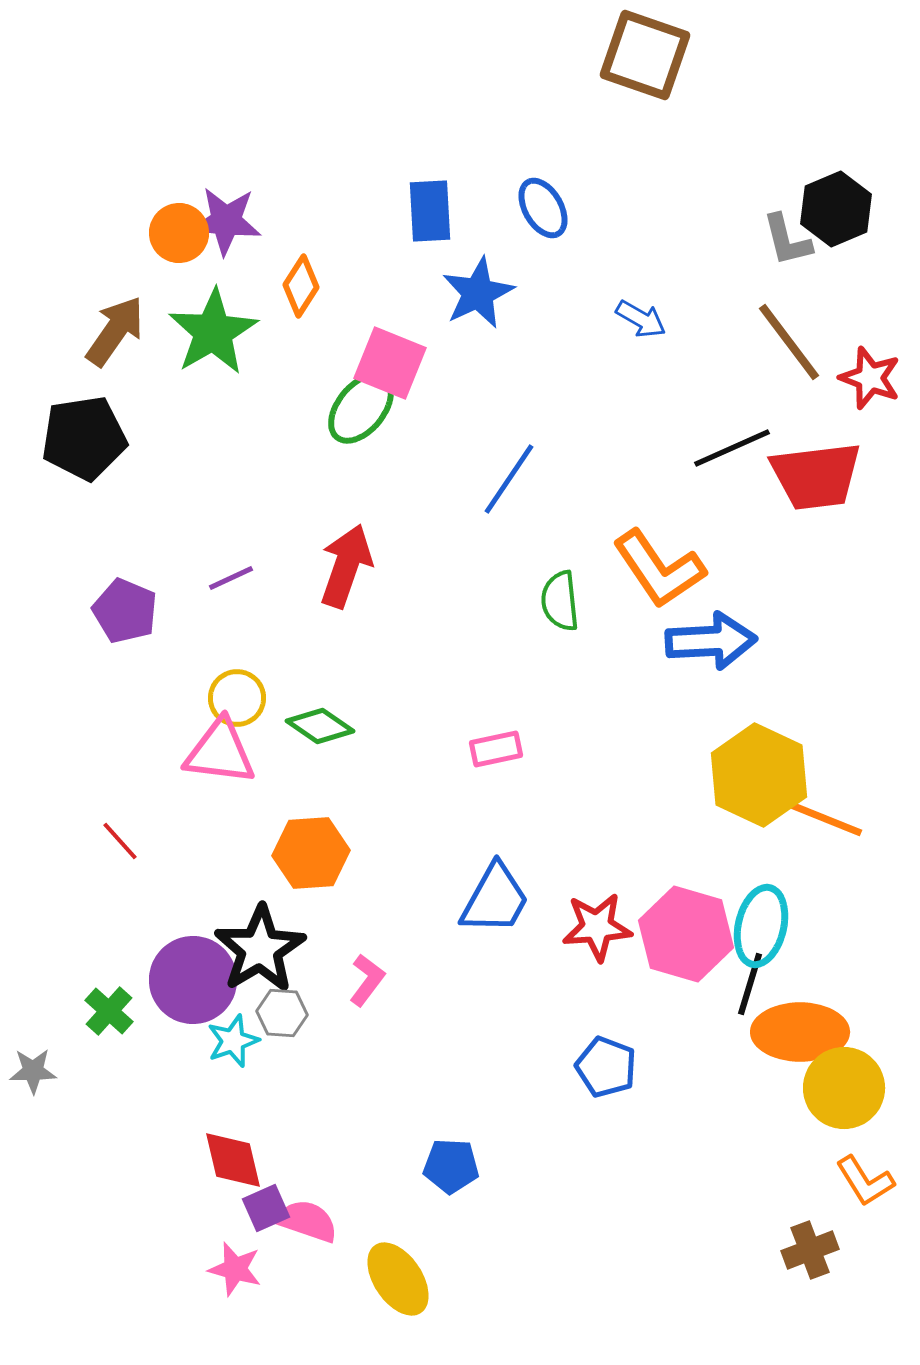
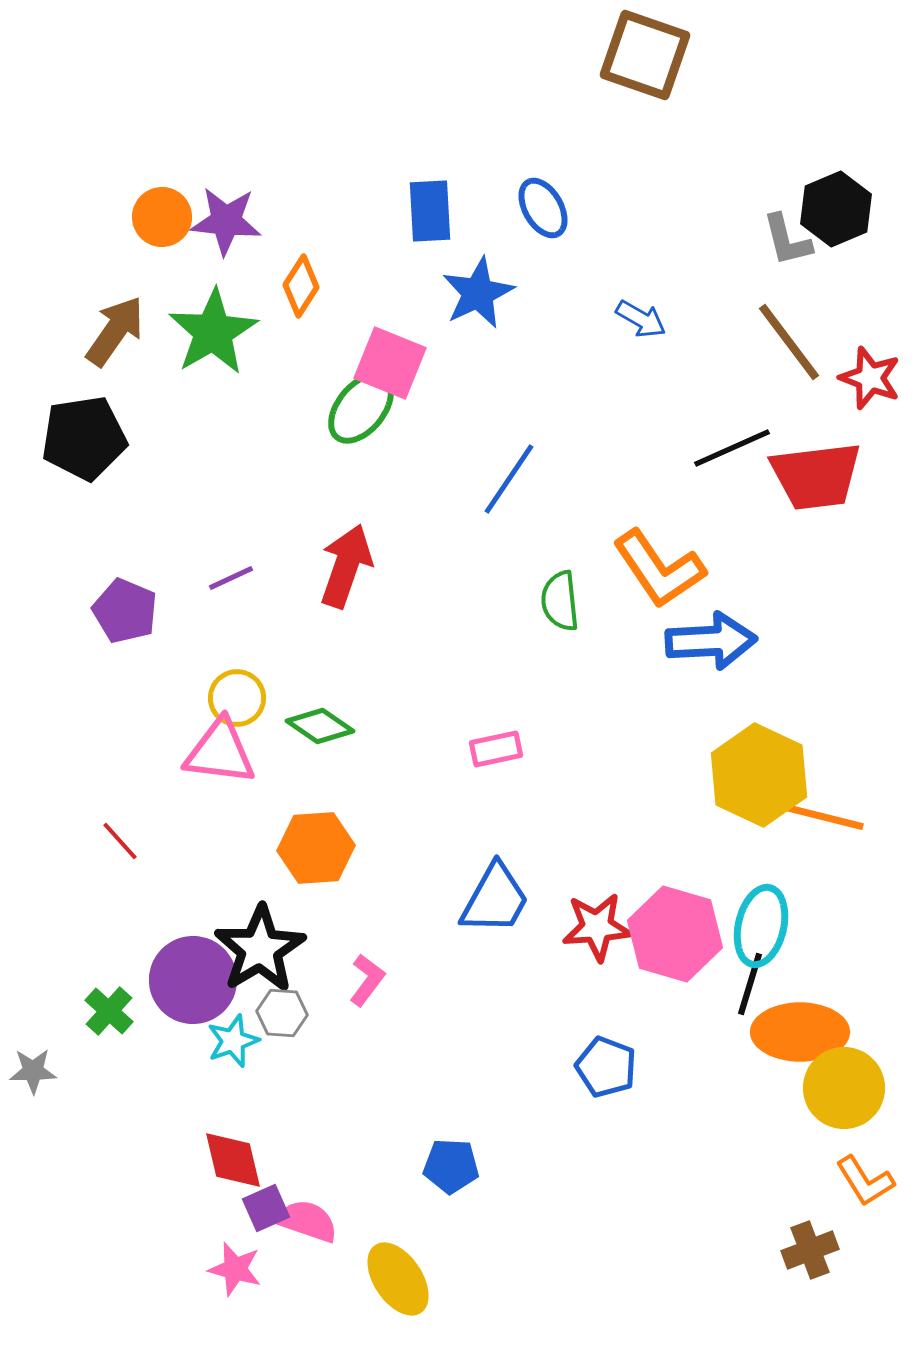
orange circle at (179, 233): moved 17 px left, 16 px up
orange line at (816, 815): rotated 8 degrees counterclockwise
orange hexagon at (311, 853): moved 5 px right, 5 px up
pink hexagon at (686, 934): moved 11 px left
